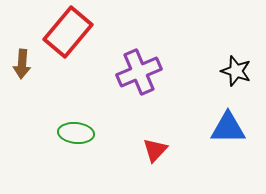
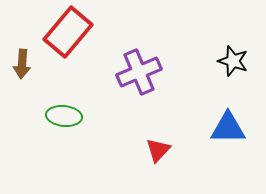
black star: moved 3 px left, 10 px up
green ellipse: moved 12 px left, 17 px up
red triangle: moved 3 px right
